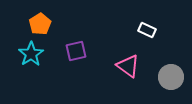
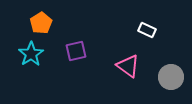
orange pentagon: moved 1 px right, 1 px up
